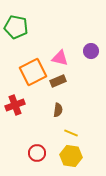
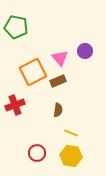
purple circle: moved 6 px left
pink triangle: rotated 36 degrees clockwise
